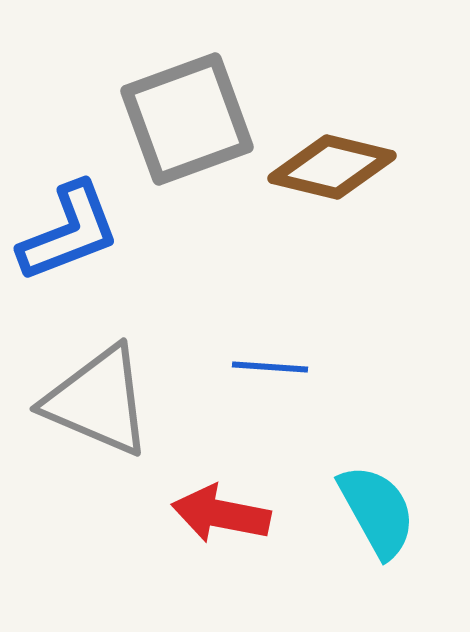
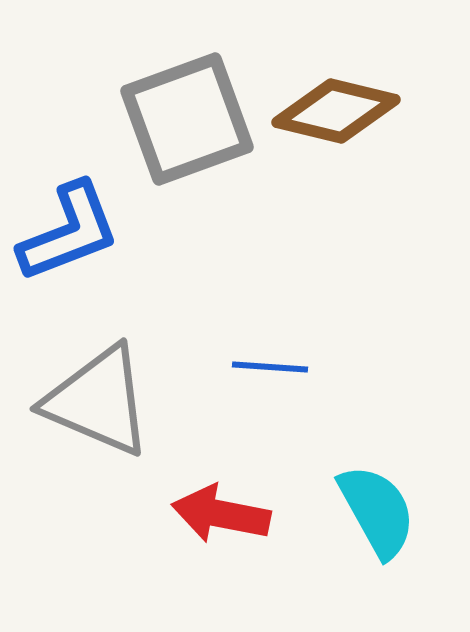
brown diamond: moved 4 px right, 56 px up
